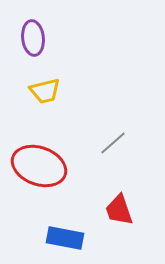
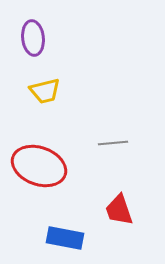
gray line: rotated 36 degrees clockwise
